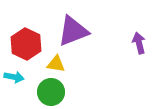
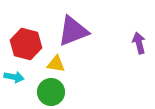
red hexagon: rotated 12 degrees counterclockwise
